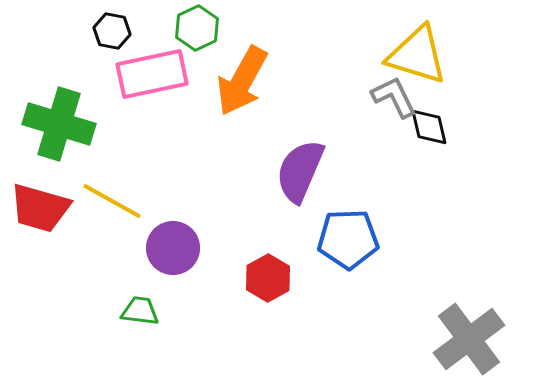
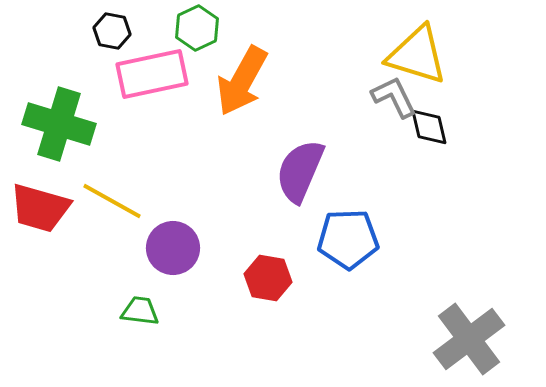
red hexagon: rotated 21 degrees counterclockwise
